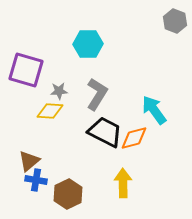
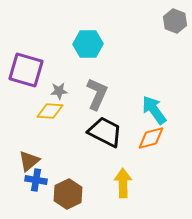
gray L-shape: rotated 8 degrees counterclockwise
orange diamond: moved 17 px right
